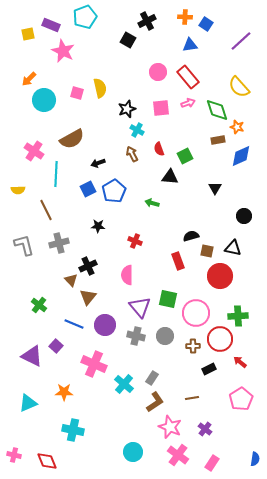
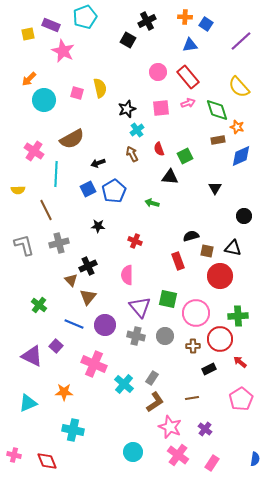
cyan cross at (137, 130): rotated 24 degrees clockwise
